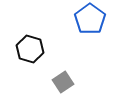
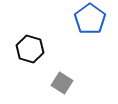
gray square: moved 1 px left, 1 px down; rotated 25 degrees counterclockwise
